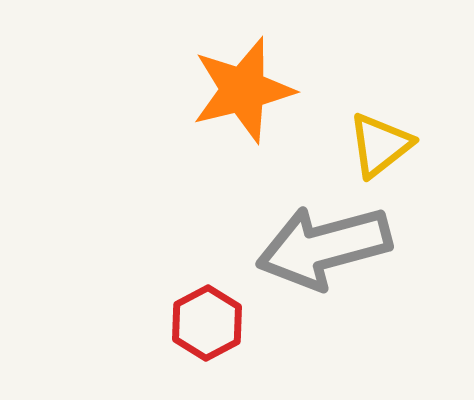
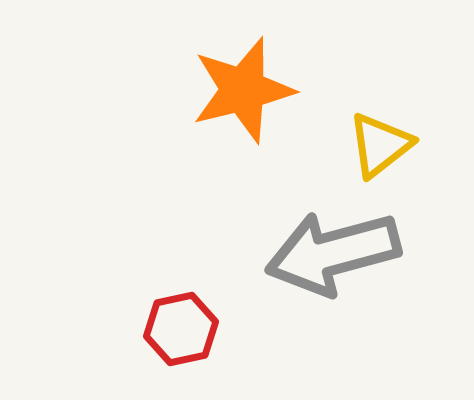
gray arrow: moved 9 px right, 6 px down
red hexagon: moved 26 px left, 6 px down; rotated 16 degrees clockwise
